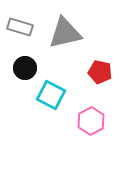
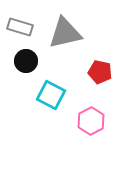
black circle: moved 1 px right, 7 px up
